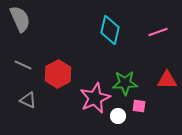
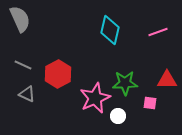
gray triangle: moved 1 px left, 6 px up
pink square: moved 11 px right, 3 px up
